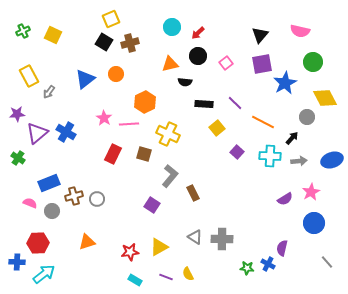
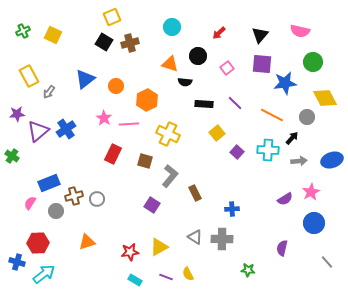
yellow square at (111, 19): moved 1 px right, 2 px up
red arrow at (198, 33): moved 21 px right
pink square at (226, 63): moved 1 px right, 5 px down
orange triangle at (170, 64): rotated 30 degrees clockwise
purple square at (262, 64): rotated 15 degrees clockwise
orange circle at (116, 74): moved 12 px down
blue star at (285, 83): rotated 20 degrees clockwise
orange hexagon at (145, 102): moved 2 px right, 2 px up
orange line at (263, 122): moved 9 px right, 7 px up
yellow square at (217, 128): moved 5 px down
blue cross at (66, 132): moved 3 px up; rotated 24 degrees clockwise
purple triangle at (37, 133): moved 1 px right, 2 px up
brown square at (144, 154): moved 1 px right, 7 px down
cyan cross at (270, 156): moved 2 px left, 6 px up
green cross at (18, 158): moved 6 px left, 2 px up
brown rectangle at (193, 193): moved 2 px right
pink semicircle at (30, 203): rotated 80 degrees counterclockwise
gray circle at (52, 211): moved 4 px right
blue cross at (17, 262): rotated 14 degrees clockwise
blue cross at (268, 264): moved 36 px left, 55 px up; rotated 32 degrees counterclockwise
green star at (247, 268): moved 1 px right, 2 px down
